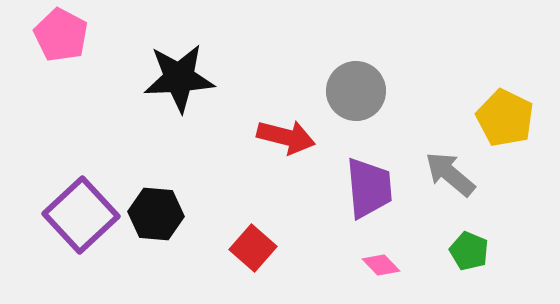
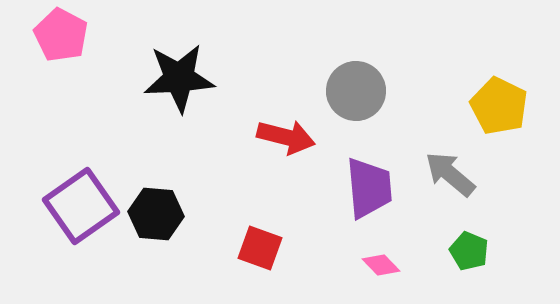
yellow pentagon: moved 6 px left, 12 px up
purple square: moved 9 px up; rotated 8 degrees clockwise
red square: moved 7 px right; rotated 21 degrees counterclockwise
